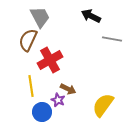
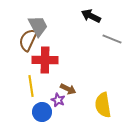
gray trapezoid: moved 2 px left, 9 px down
gray line: rotated 12 degrees clockwise
red cross: moved 5 px left; rotated 30 degrees clockwise
yellow semicircle: rotated 45 degrees counterclockwise
